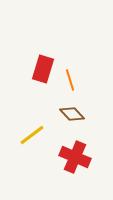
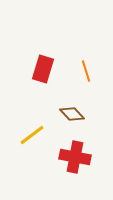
orange line: moved 16 px right, 9 px up
red cross: rotated 12 degrees counterclockwise
